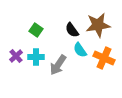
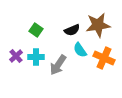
black semicircle: rotated 77 degrees counterclockwise
